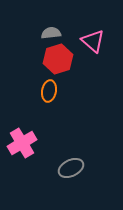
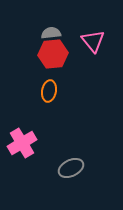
pink triangle: rotated 10 degrees clockwise
red hexagon: moved 5 px left, 5 px up; rotated 12 degrees clockwise
